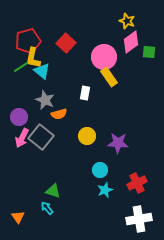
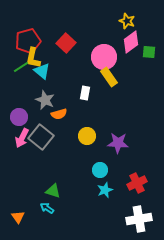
cyan arrow: rotated 16 degrees counterclockwise
